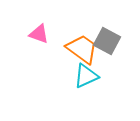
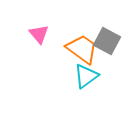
pink triangle: rotated 30 degrees clockwise
cyan triangle: rotated 12 degrees counterclockwise
